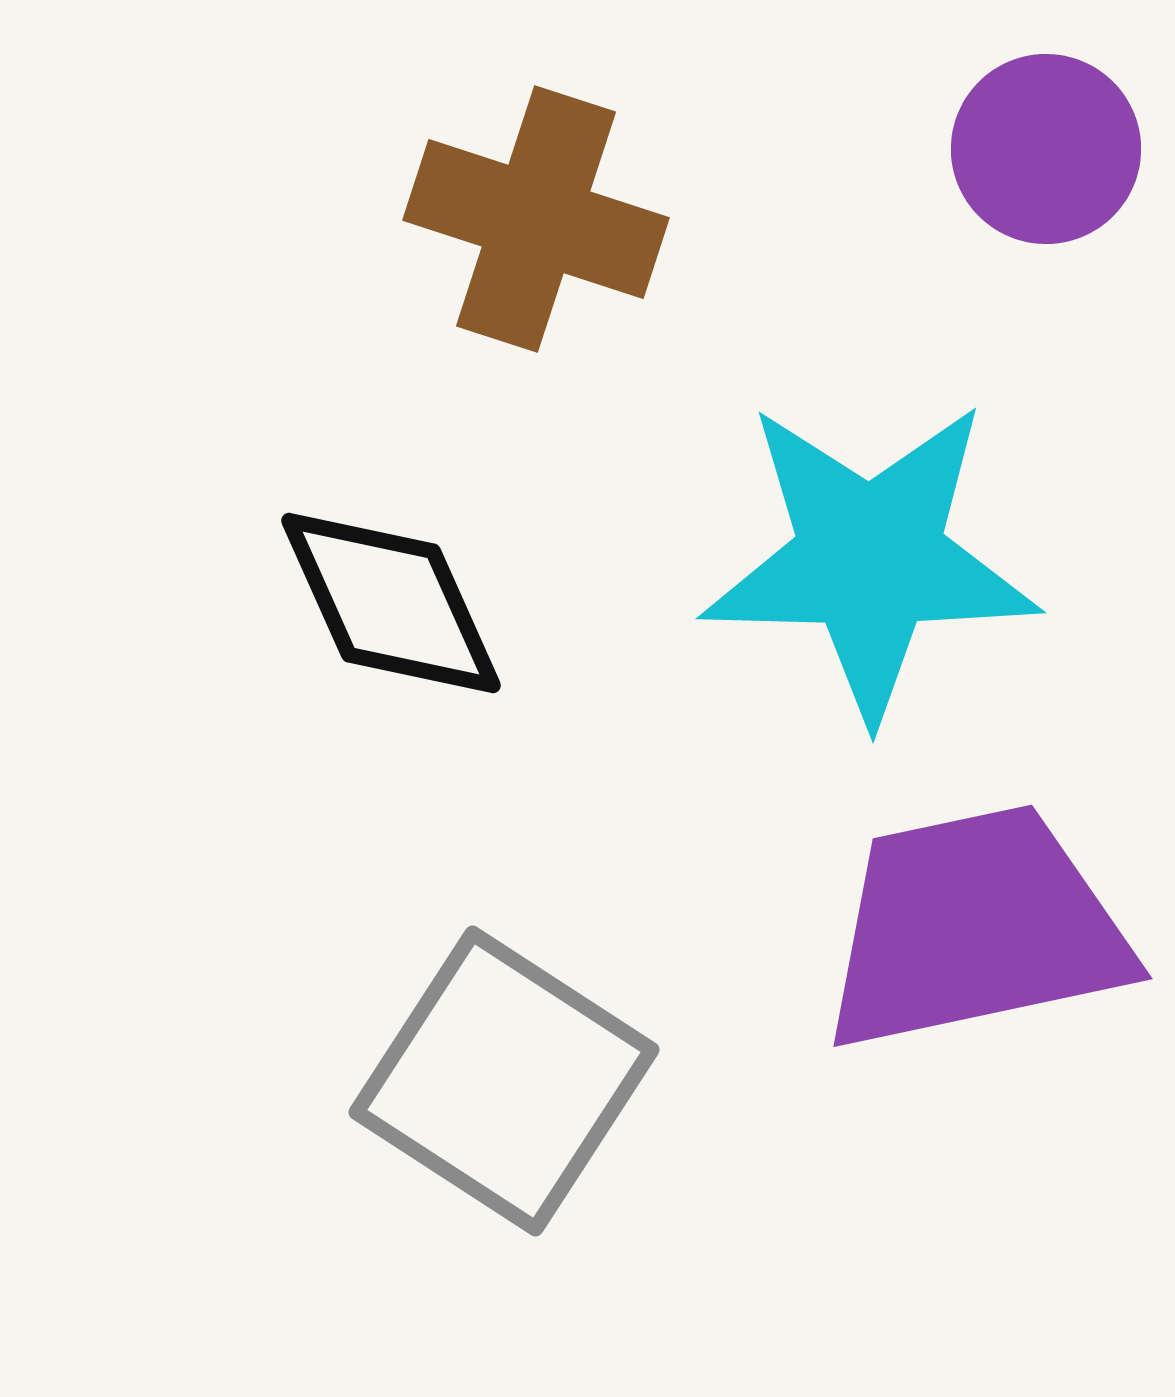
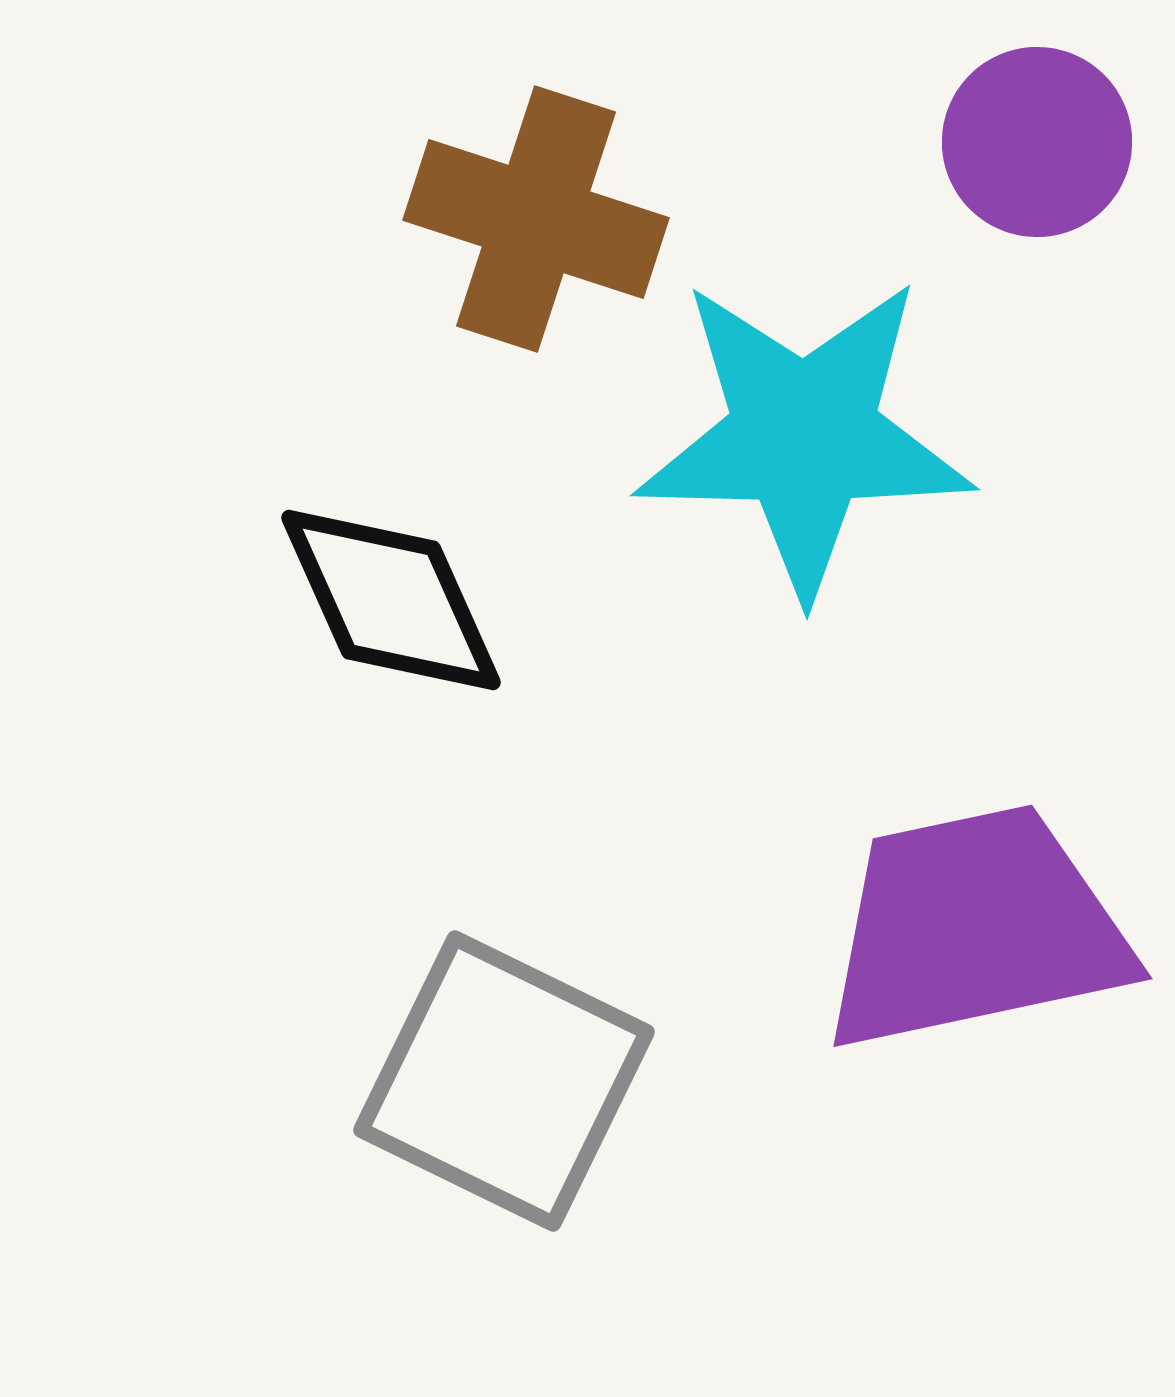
purple circle: moved 9 px left, 7 px up
cyan star: moved 66 px left, 123 px up
black diamond: moved 3 px up
gray square: rotated 7 degrees counterclockwise
